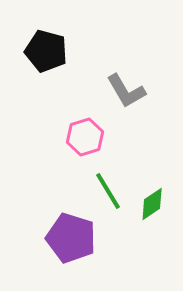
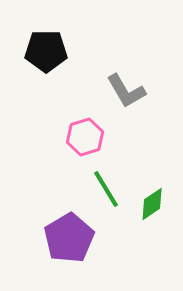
black pentagon: rotated 15 degrees counterclockwise
green line: moved 2 px left, 2 px up
purple pentagon: moved 2 px left; rotated 24 degrees clockwise
